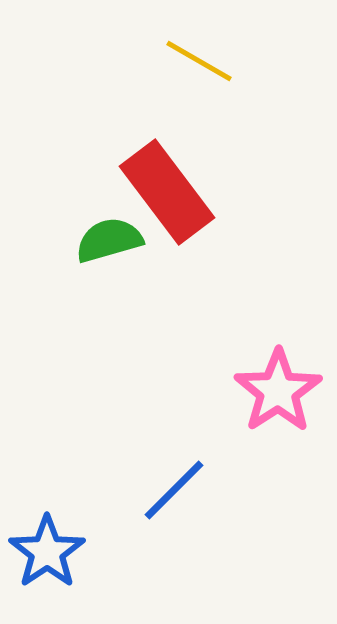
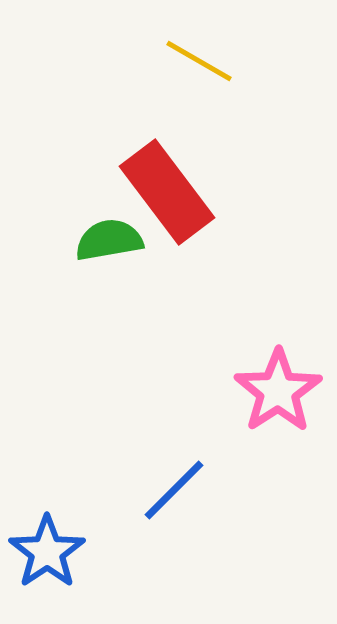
green semicircle: rotated 6 degrees clockwise
